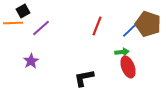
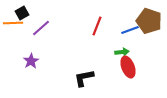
black square: moved 1 px left, 2 px down
brown pentagon: moved 1 px right, 3 px up
blue line: rotated 24 degrees clockwise
